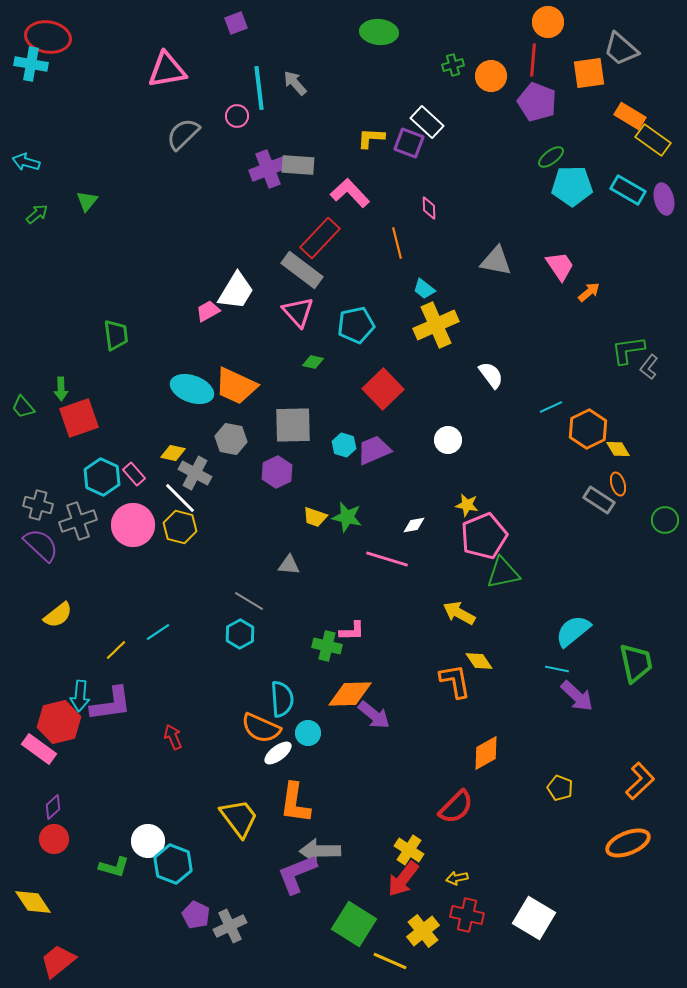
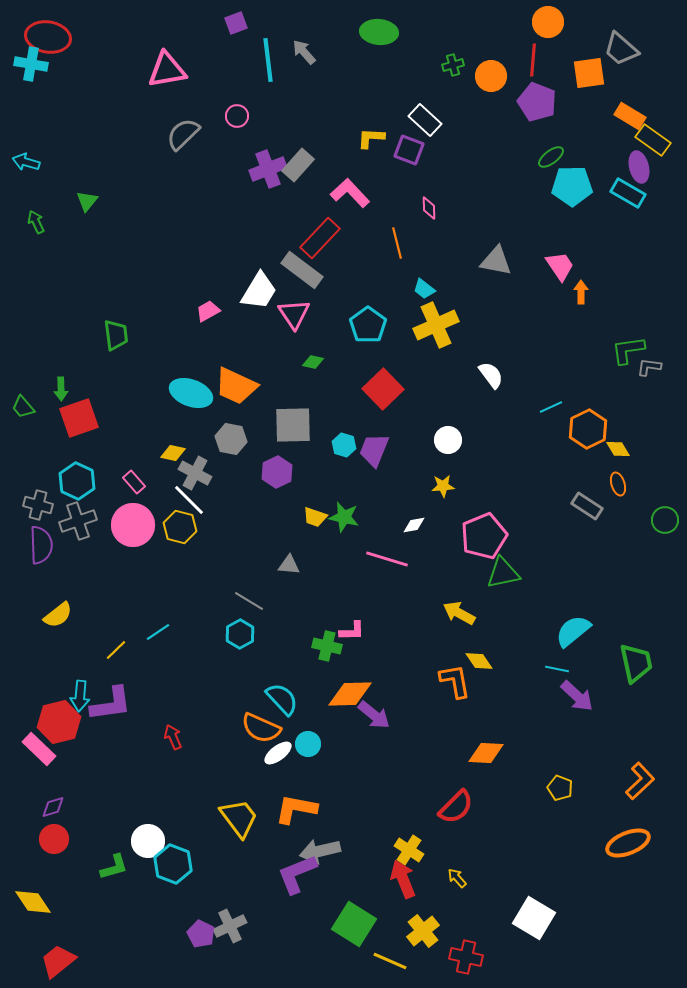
gray arrow at (295, 83): moved 9 px right, 31 px up
cyan line at (259, 88): moved 9 px right, 28 px up
white rectangle at (427, 122): moved 2 px left, 2 px up
purple square at (409, 143): moved 7 px down
gray rectangle at (298, 165): rotated 52 degrees counterclockwise
cyan rectangle at (628, 190): moved 3 px down
purple ellipse at (664, 199): moved 25 px left, 32 px up
green arrow at (37, 214): moved 1 px left, 8 px down; rotated 75 degrees counterclockwise
white trapezoid at (236, 291): moved 23 px right
orange arrow at (589, 292): moved 8 px left; rotated 50 degrees counterclockwise
pink triangle at (298, 312): moved 4 px left, 2 px down; rotated 8 degrees clockwise
cyan pentagon at (356, 325): moved 12 px right; rotated 24 degrees counterclockwise
gray L-shape at (649, 367): rotated 60 degrees clockwise
cyan ellipse at (192, 389): moved 1 px left, 4 px down
purple trapezoid at (374, 450): rotated 45 degrees counterclockwise
pink rectangle at (134, 474): moved 8 px down
cyan hexagon at (102, 477): moved 25 px left, 4 px down
white line at (180, 498): moved 9 px right, 2 px down
gray rectangle at (599, 500): moved 12 px left, 6 px down
yellow star at (467, 505): moved 24 px left, 19 px up; rotated 15 degrees counterclockwise
green star at (347, 517): moved 3 px left
purple semicircle at (41, 545): rotated 45 degrees clockwise
cyan semicircle at (282, 699): rotated 39 degrees counterclockwise
cyan circle at (308, 733): moved 11 px down
pink rectangle at (39, 749): rotated 8 degrees clockwise
orange diamond at (486, 753): rotated 33 degrees clockwise
orange L-shape at (295, 803): moved 1 px right, 6 px down; rotated 93 degrees clockwise
purple diamond at (53, 807): rotated 25 degrees clockwise
gray arrow at (320, 851): rotated 12 degrees counterclockwise
green L-shape at (114, 867): rotated 32 degrees counterclockwise
yellow arrow at (457, 878): rotated 60 degrees clockwise
red arrow at (403, 879): rotated 120 degrees clockwise
purple pentagon at (196, 915): moved 5 px right, 19 px down
red cross at (467, 915): moved 1 px left, 42 px down
